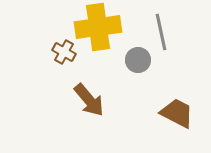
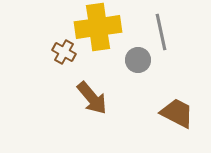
brown arrow: moved 3 px right, 2 px up
